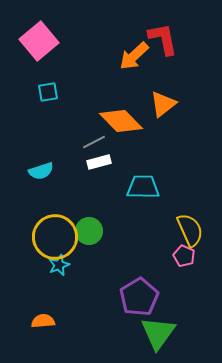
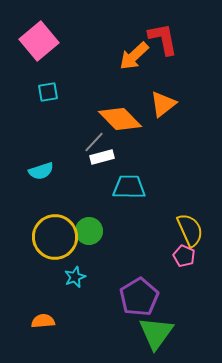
orange diamond: moved 1 px left, 2 px up
gray line: rotated 20 degrees counterclockwise
white rectangle: moved 3 px right, 5 px up
cyan trapezoid: moved 14 px left
cyan star: moved 16 px right, 12 px down
green triangle: moved 2 px left
